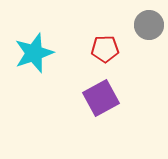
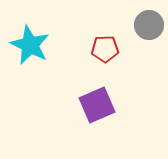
cyan star: moved 4 px left, 8 px up; rotated 27 degrees counterclockwise
purple square: moved 4 px left, 7 px down; rotated 6 degrees clockwise
